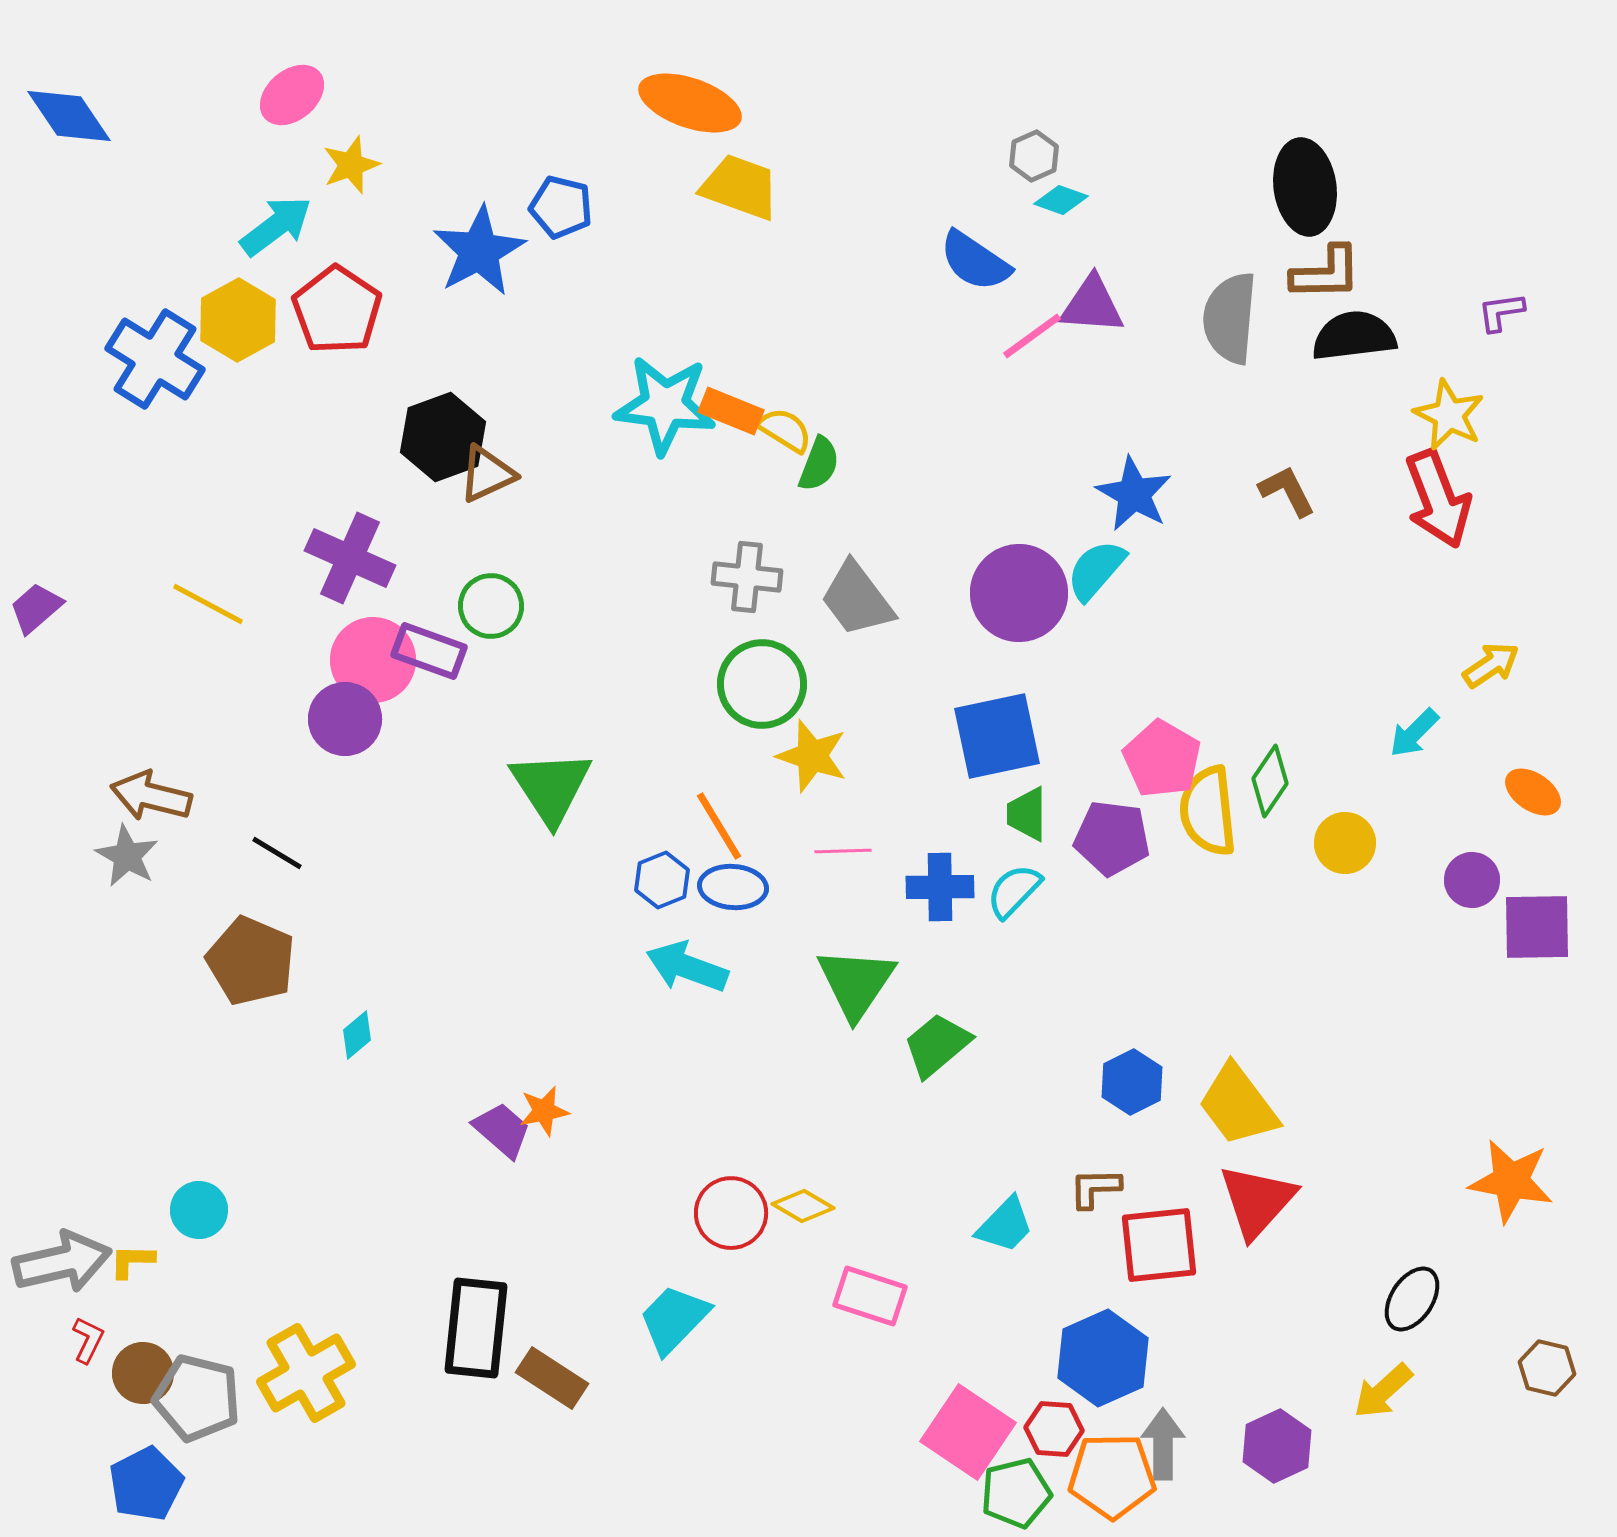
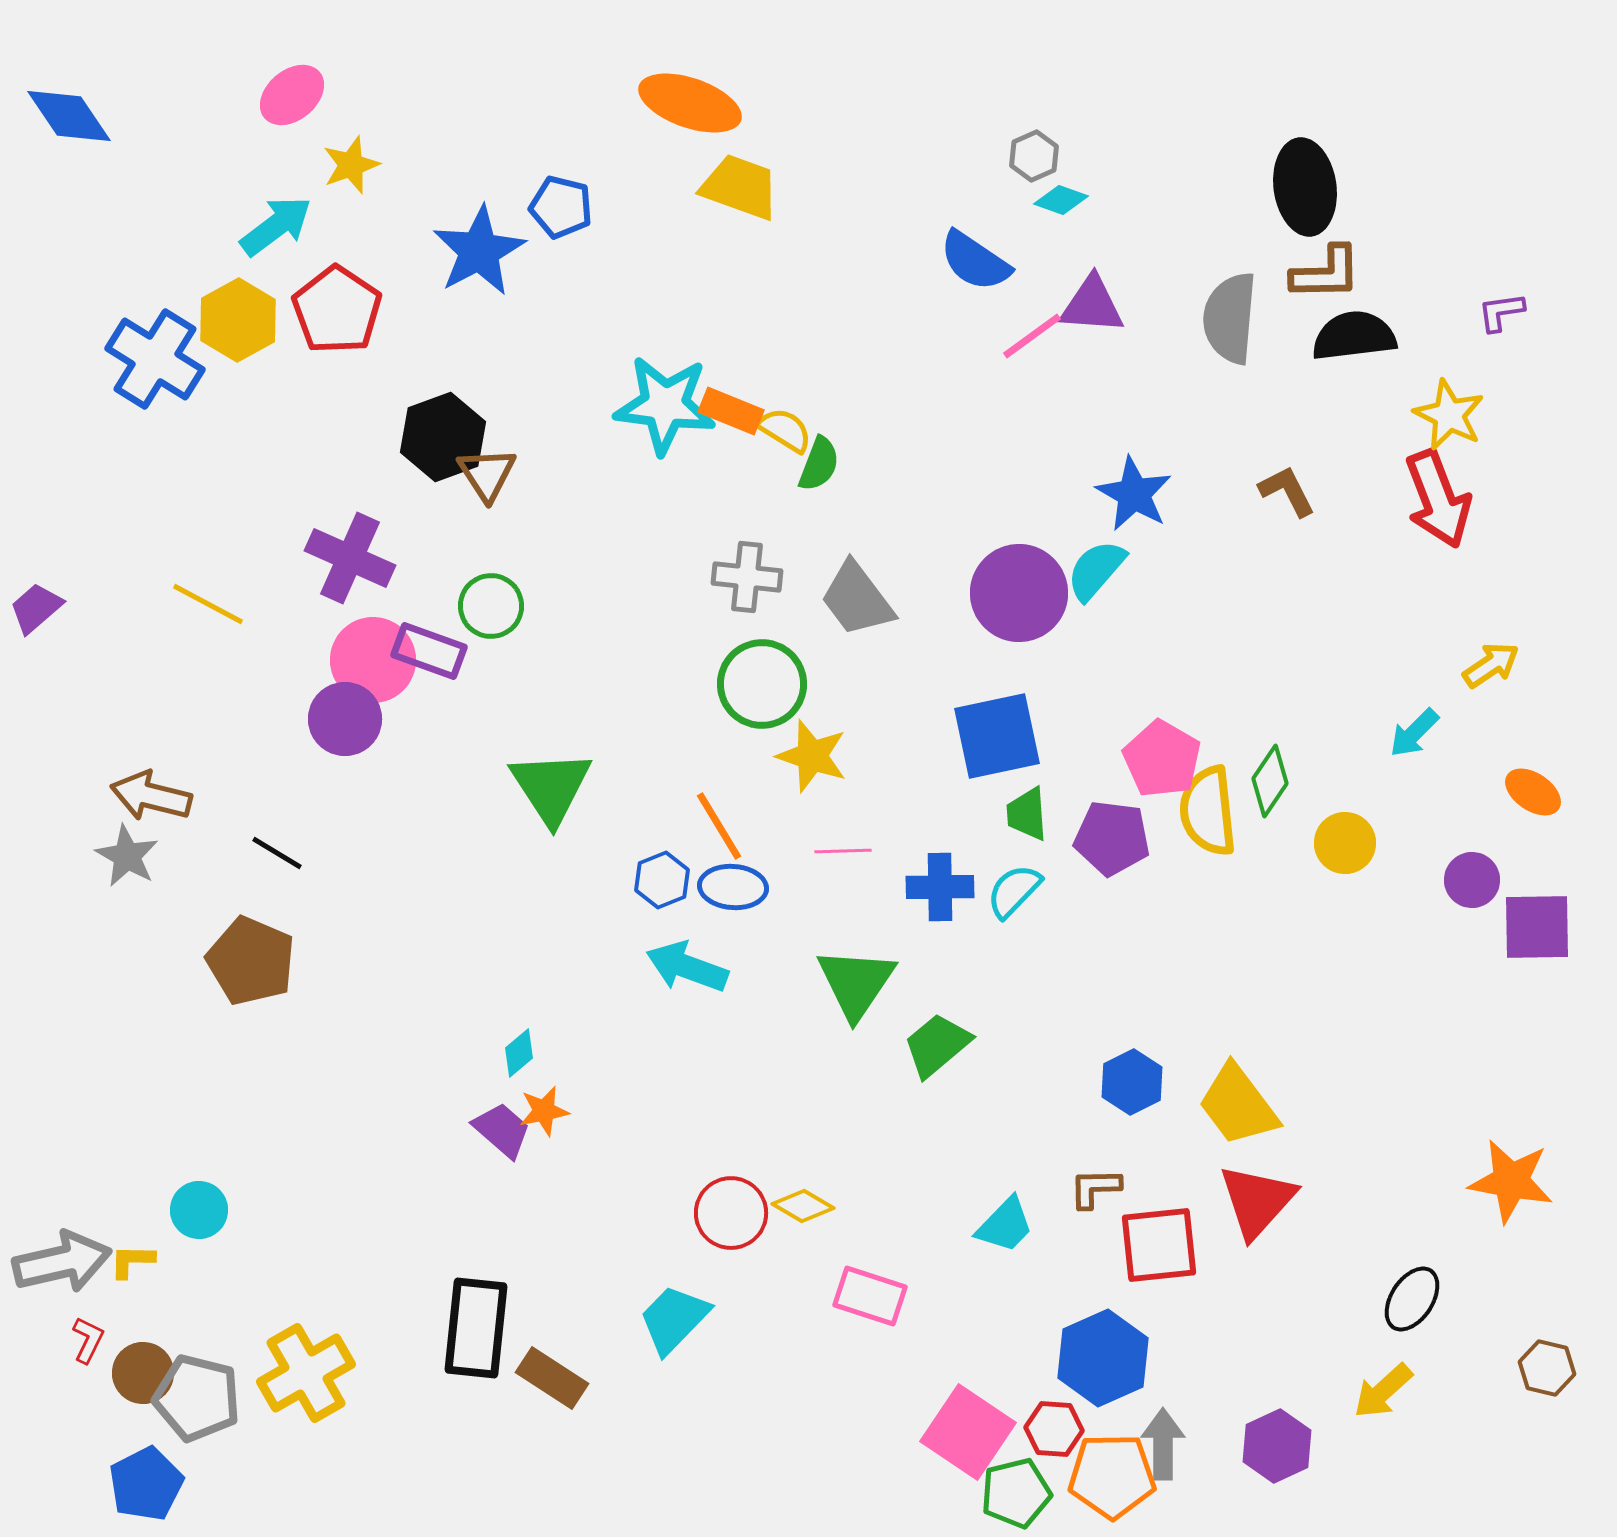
brown triangle at (487, 474): rotated 38 degrees counterclockwise
green trapezoid at (1027, 814): rotated 4 degrees counterclockwise
cyan diamond at (357, 1035): moved 162 px right, 18 px down
